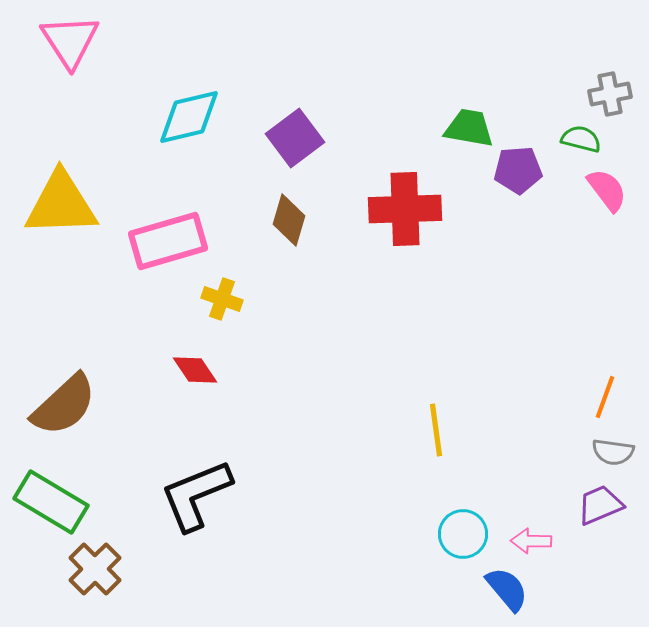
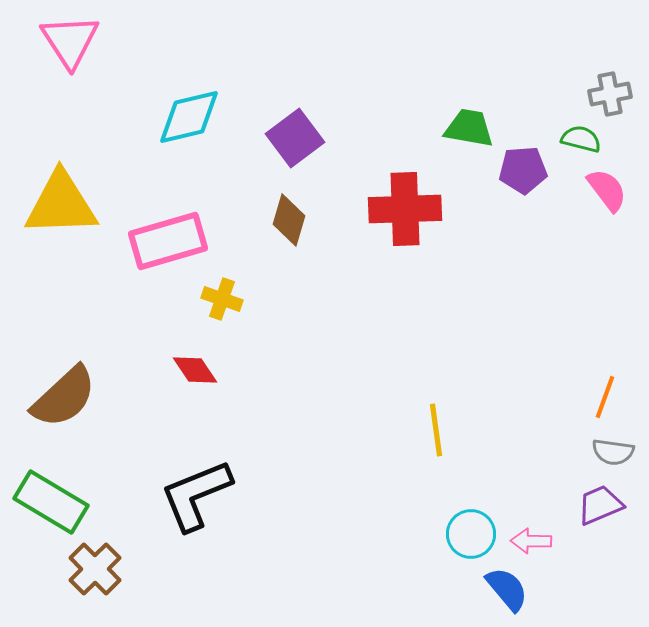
purple pentagon: moved 5 px right
brown semicircle: moved 8 px up
cyan circle: moved 8 px right
